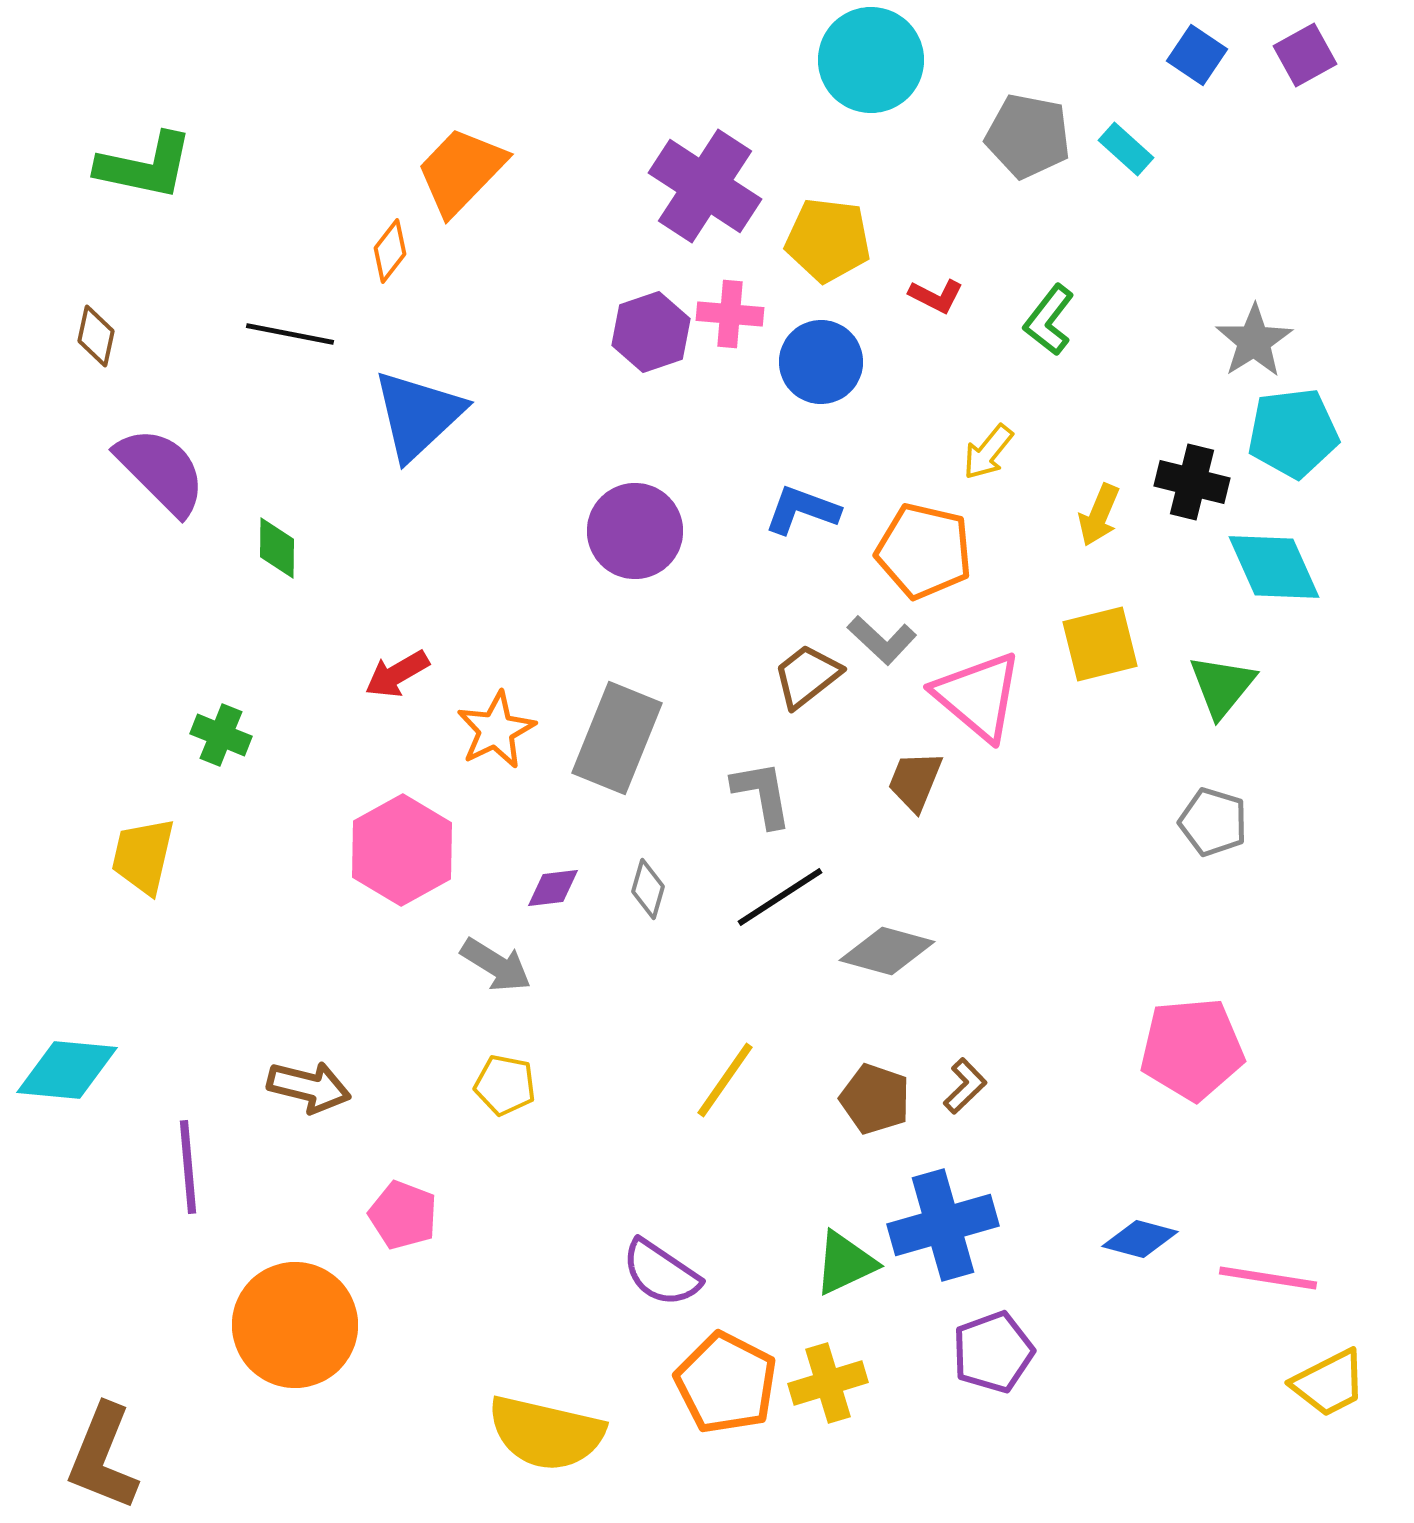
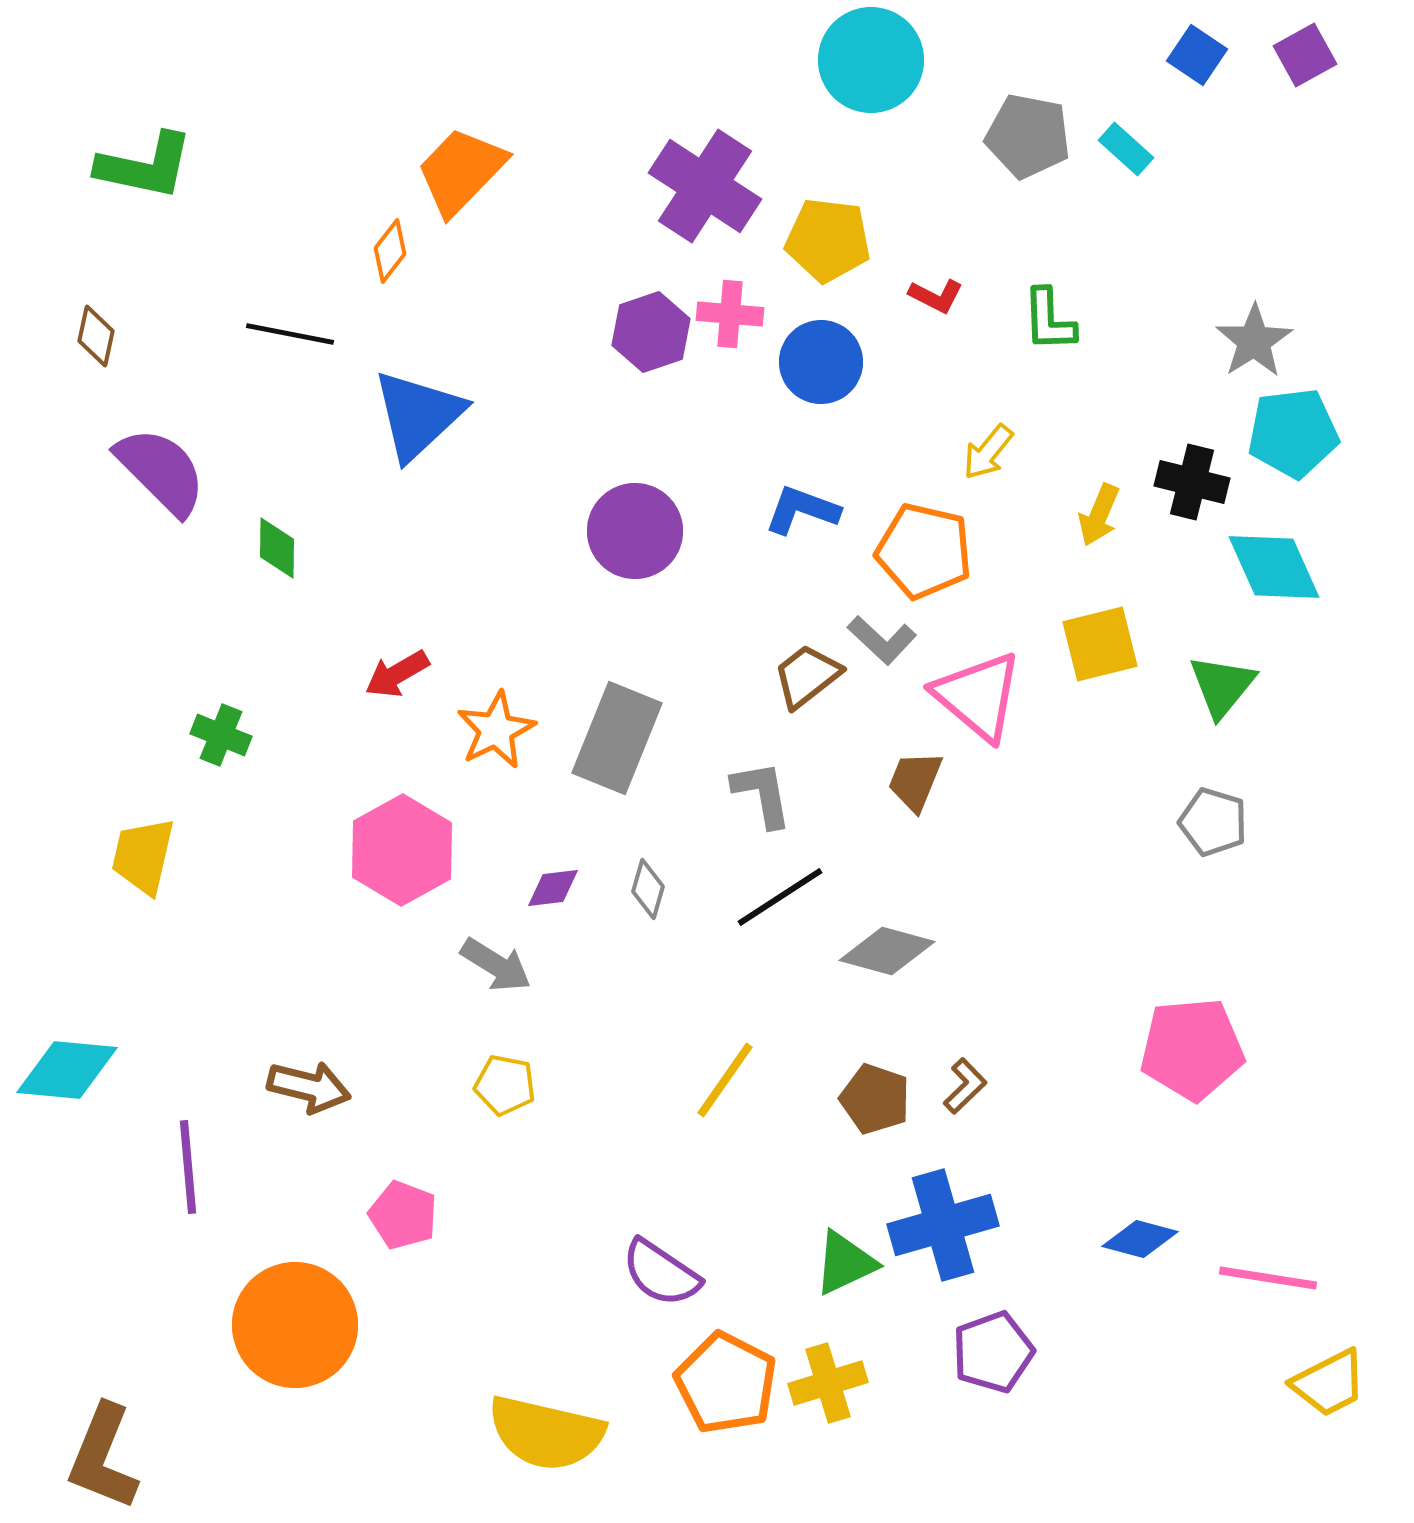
green L-shape at (1049, 320): rotated 40 degrees counterclockwise
